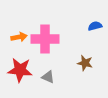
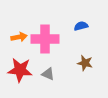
blue semicircle: moved 14 px left
gray triangle: moved 3 px up
